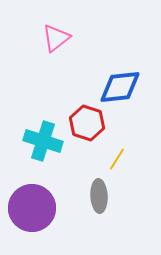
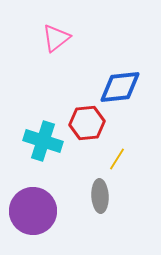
red hexagon: rotated 24 degrees counterclockwise
gray ellipse: moved 1 px right
purple circle: moved 1 px right, 3 px down
